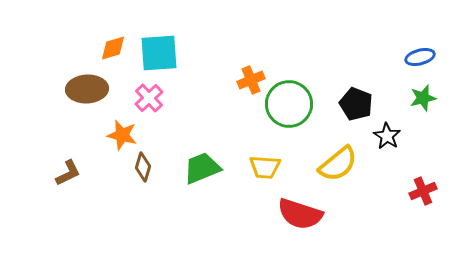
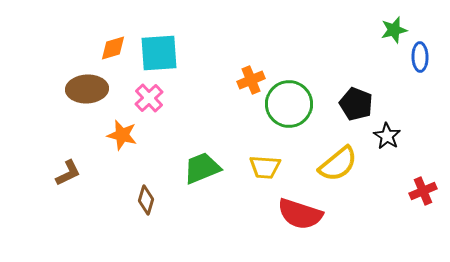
blue ellipse: rotated 76 degrees counterclockwise
green star: moved 29 px left, 68 px up
brown diamond: moved 3 px right, 33 px down
